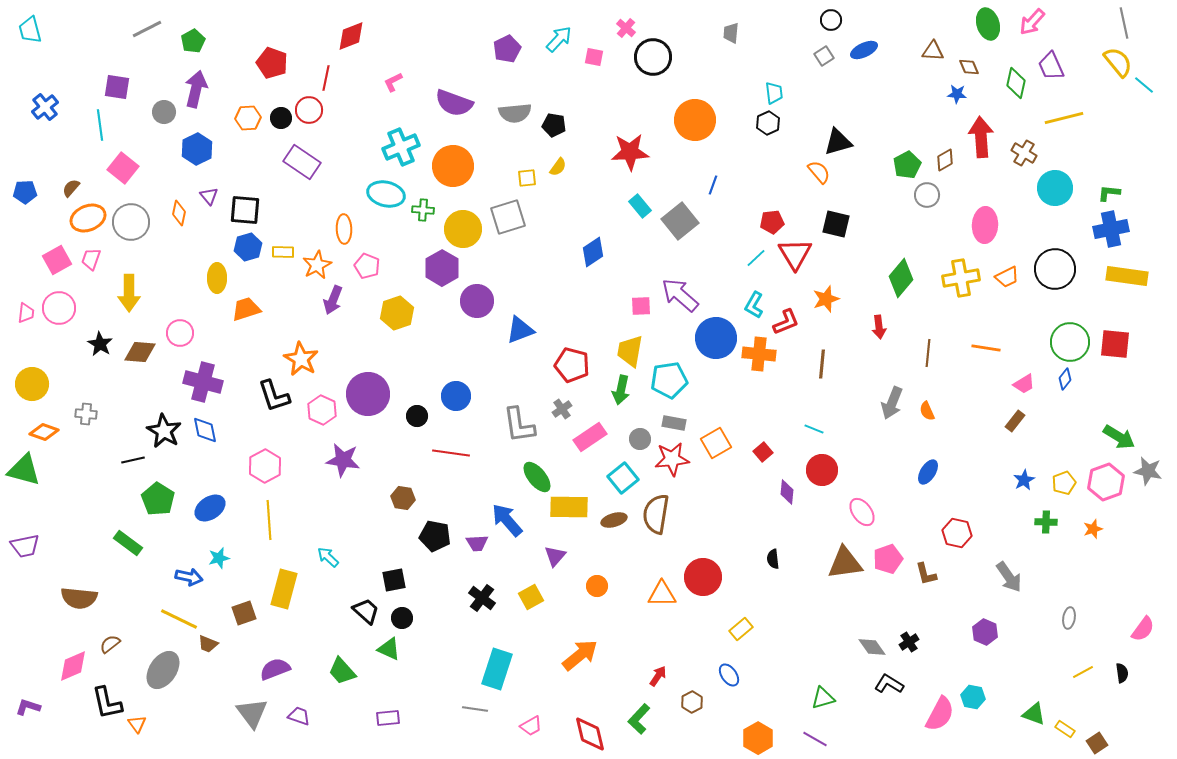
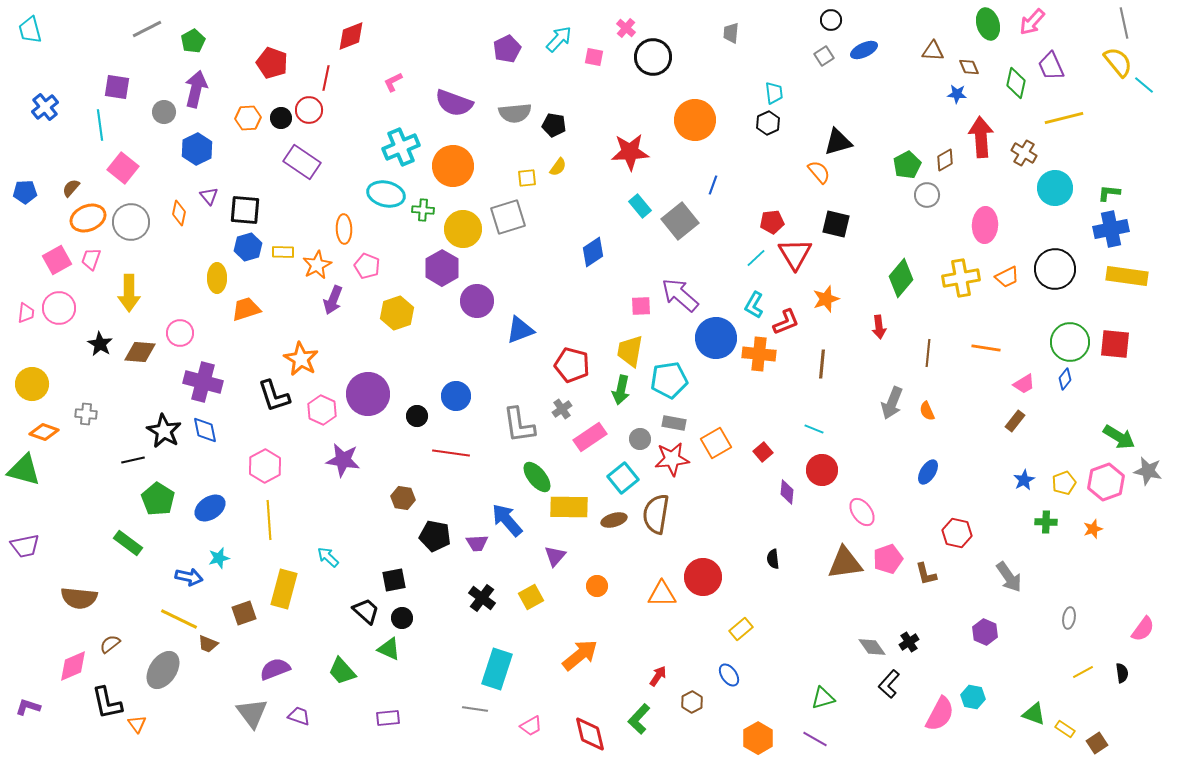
black L-shape at (889, 684): rotated 80 degrees counterclockwise
